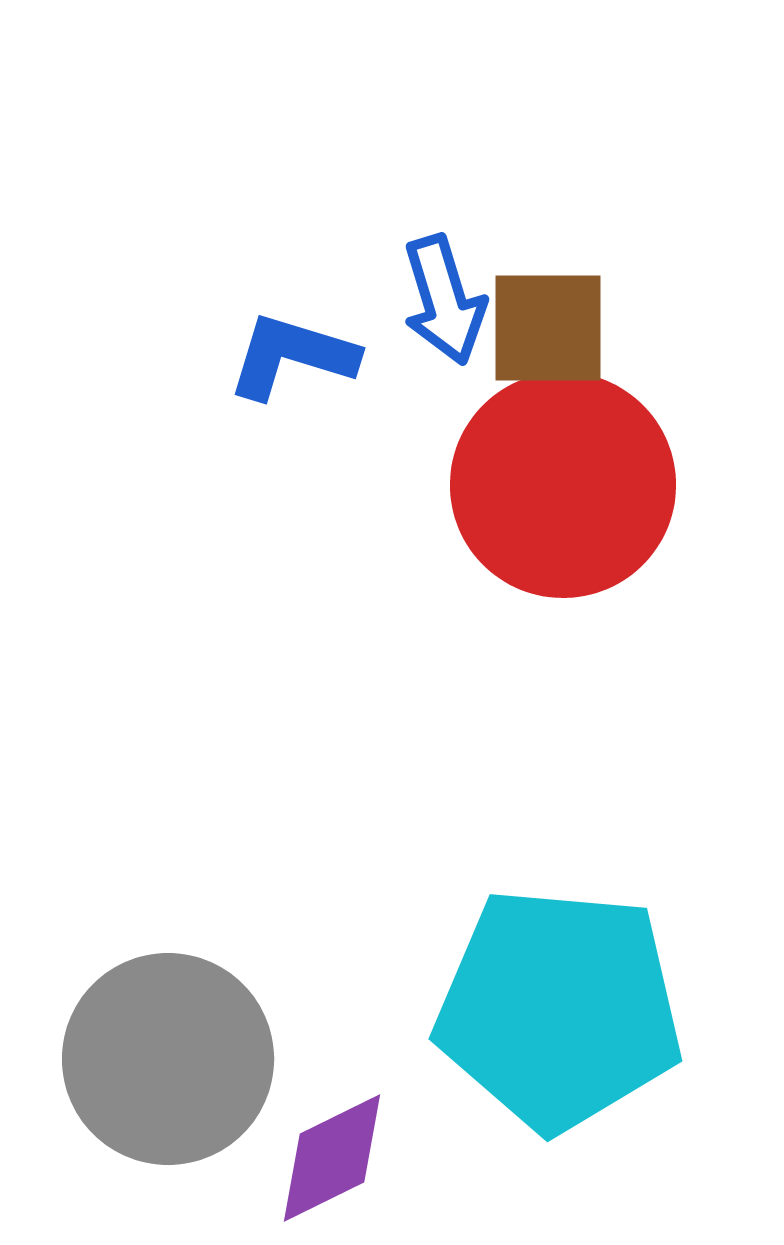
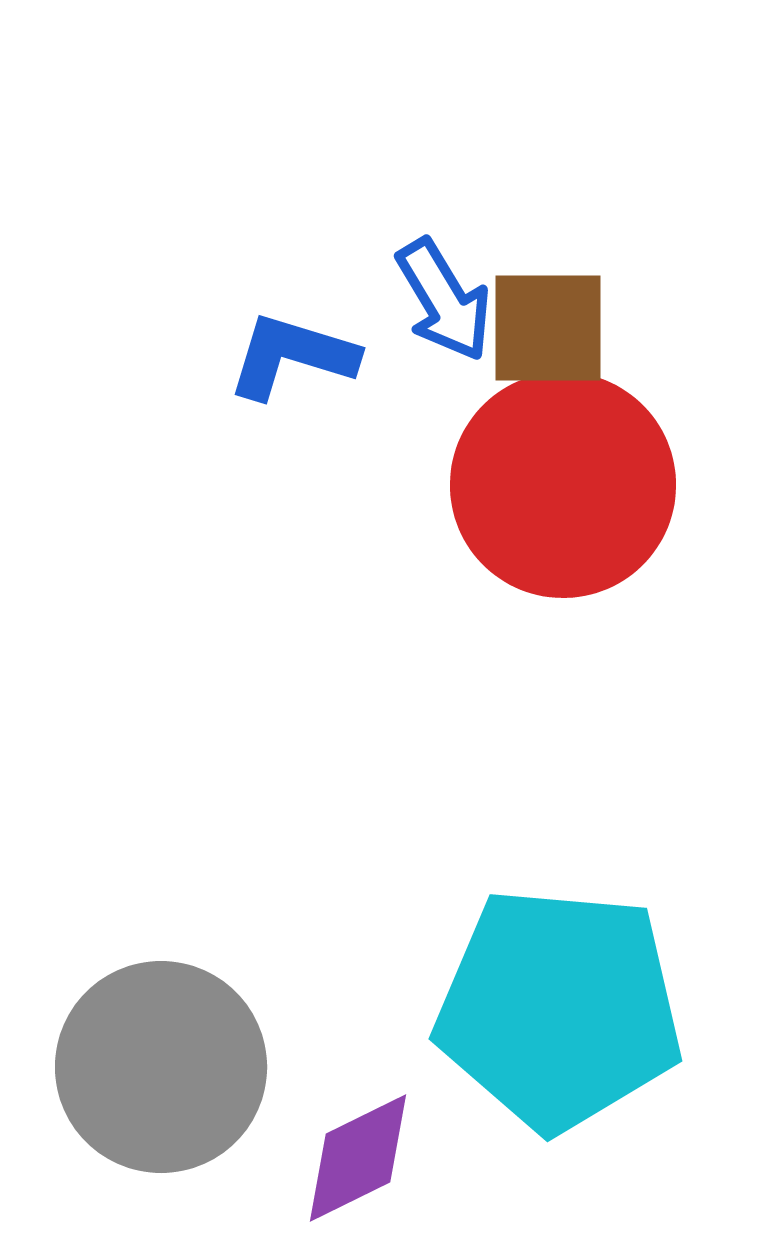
blue arrow: rotated 14 degrees counterclockwise
gray circle: moved 7 px left, 8 px down
purple diamond: moved 26 px right
